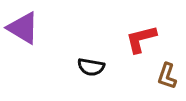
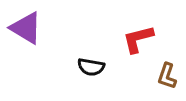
purple triangle: moved 3 px right
red L-shape: moved 3 px left
